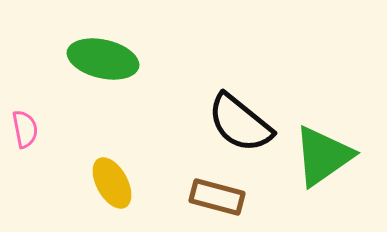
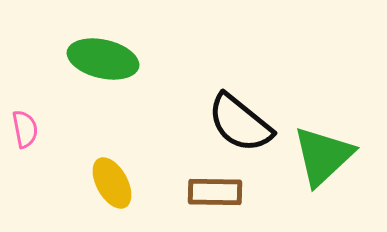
green triangle: rotated 8 degrees counterclockwise
brown rectangle: moved 2 px left, 5 px up; rotated 14 degrees counterclockwise
